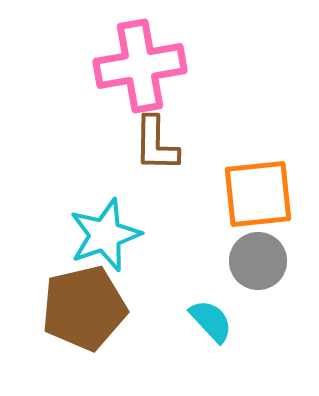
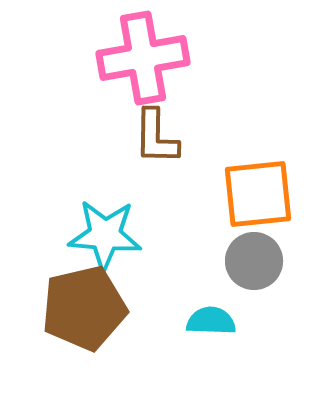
pink cross: moved 3 px right, 8 px up
brown L-shape: moved 7 px up
cyan star: rotated 24 degrees clockwise
gray circle: moved 4 px left
cyan semicircle: rotated 45 degrees counterclockwise
